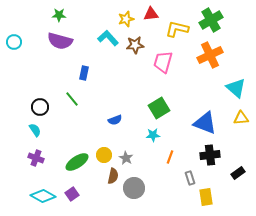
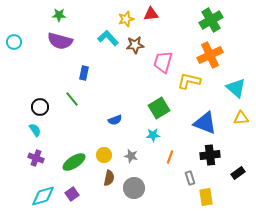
yellow L-shape: moved 12 px right, 52 px down
gray star: moved 5 px right, 2 px up; rotated 16 degrees counterclockwise
green ellipse: moved 3 px left
brown semicircle: moved 4 px left, 2 px down
cyan diamond: rotated 45 degrees counterclockwise
